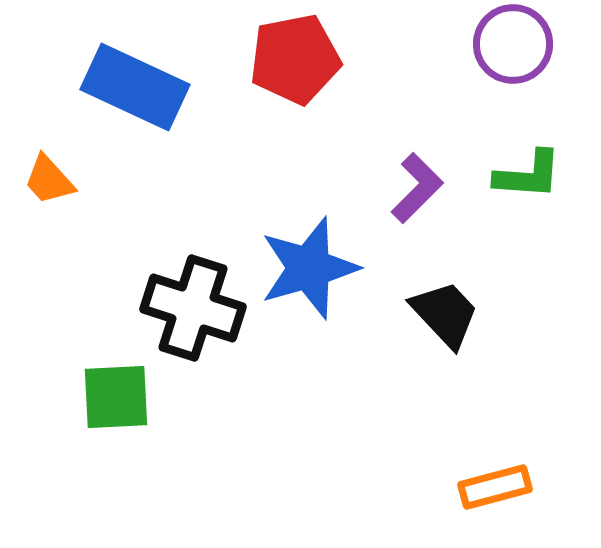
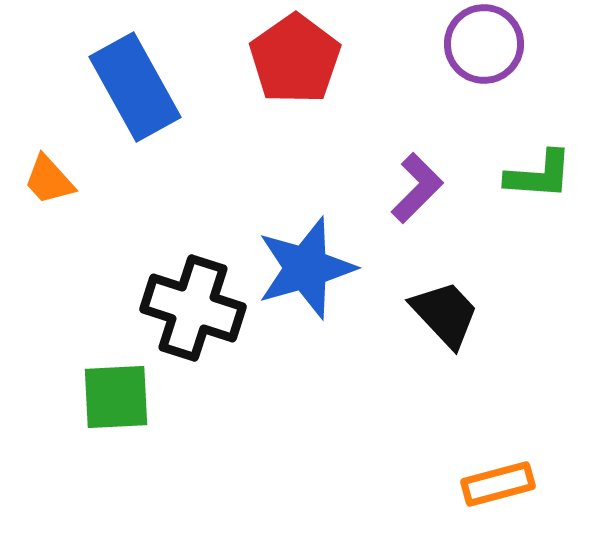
purple circle: moved 29 px left
red pentagon: rotated 24 degrees counterclockwise
blue rectangle: rotated 36 degrees clockwise
green L-shape: moved 11 px right
blue star: moved 3 px left
orange rectangle: moved 3 px right, 3 px up
